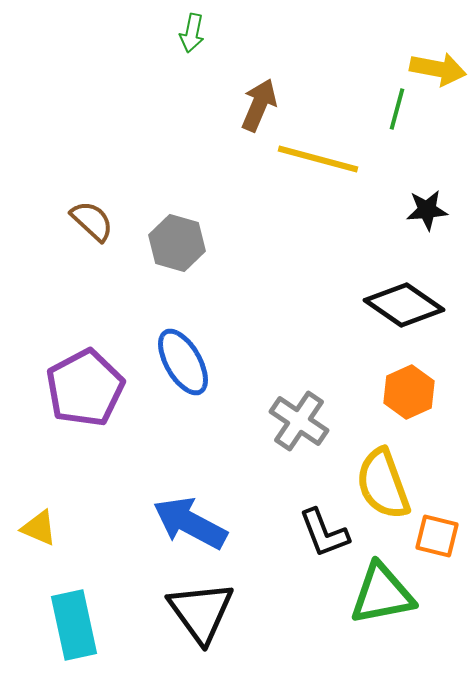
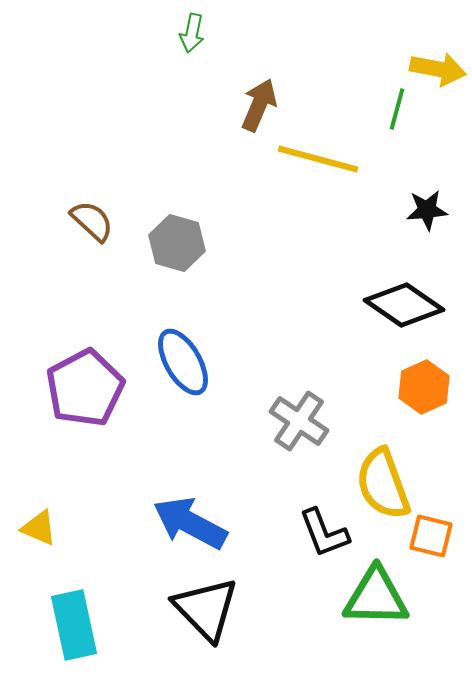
orange hexagon: moved 15 px right, 5 px up
orange square: moved 6 px left
green triangle: moved 6 px left, 3 px down; rotated 12 degrees clockwise
black triangle: moved 5 px right, 3 px up; rotated 8 degrees counterclockwise
